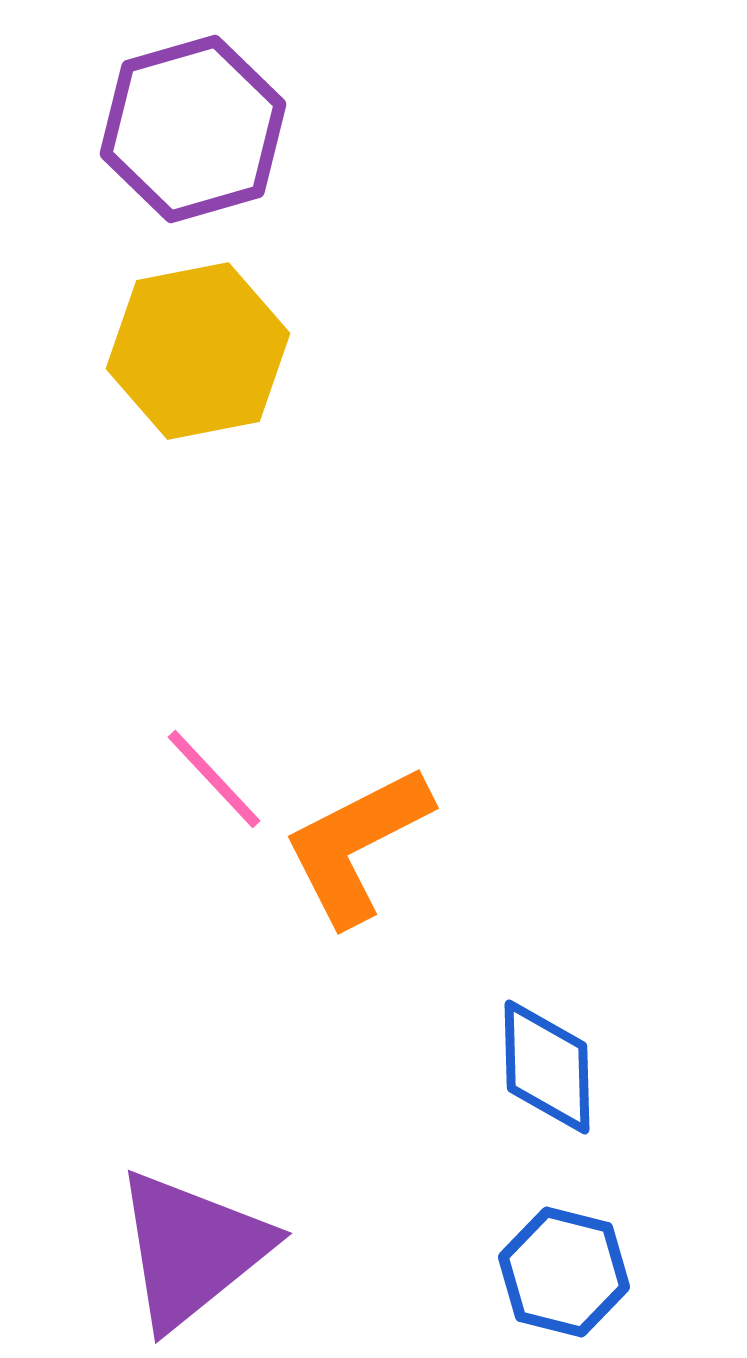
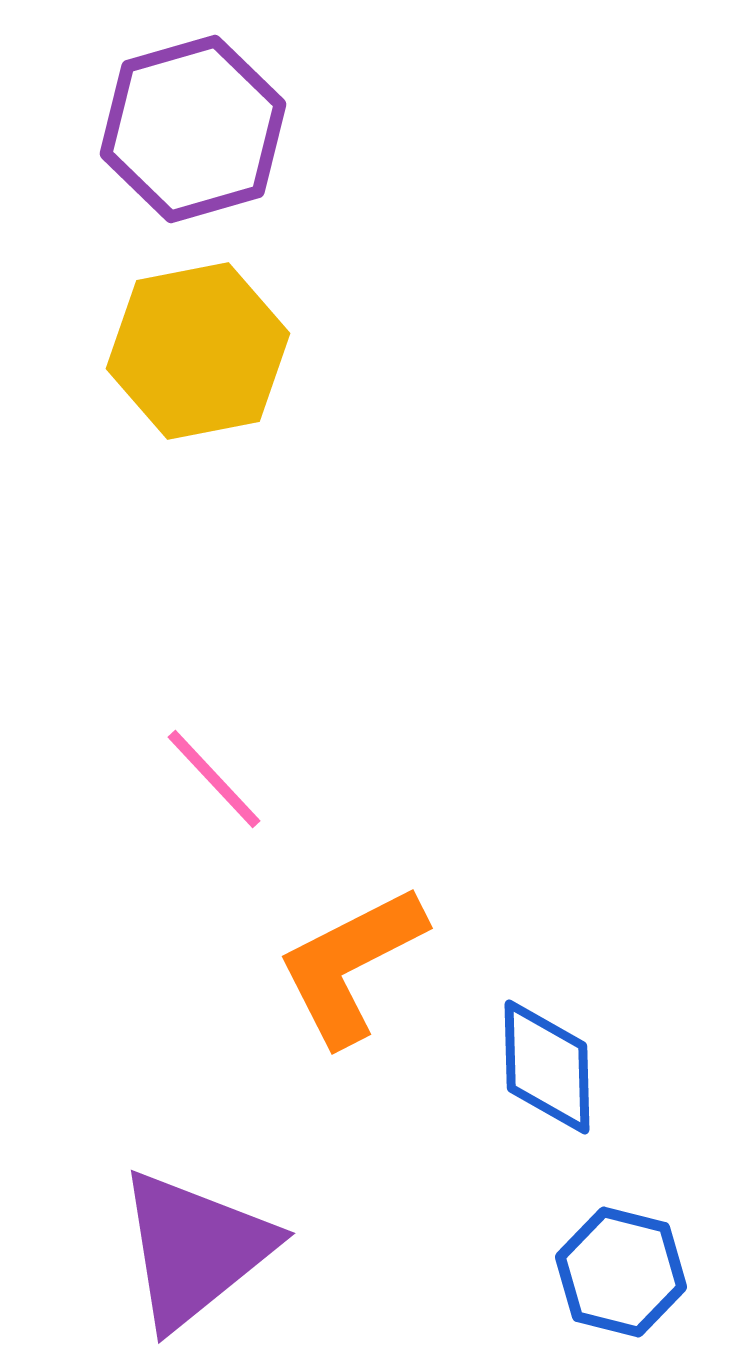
orange L-shape: moved 6 px left, 120 px down
purple triangle: moved 3 px right
blue hexagon: moved 57 px right
